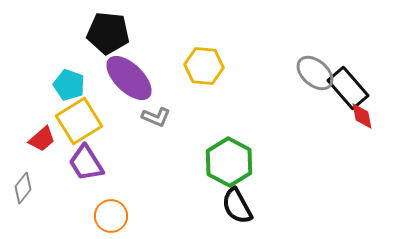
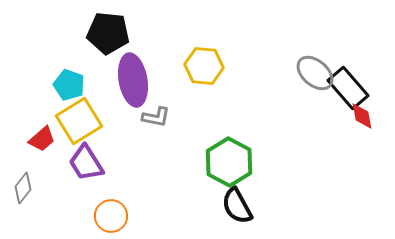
purple ellipse: moved 4 px right, 2 px down; rotated 36 degrees clockwise
gray L-shape: rotated 12 degrees counterclockwise
